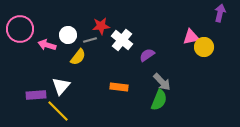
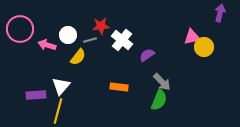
pink triangle: moved 1 px right
yellow line: rotated 60 degrees clockwise
